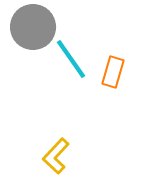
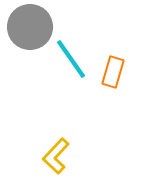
gray circle: moved 3 px left
